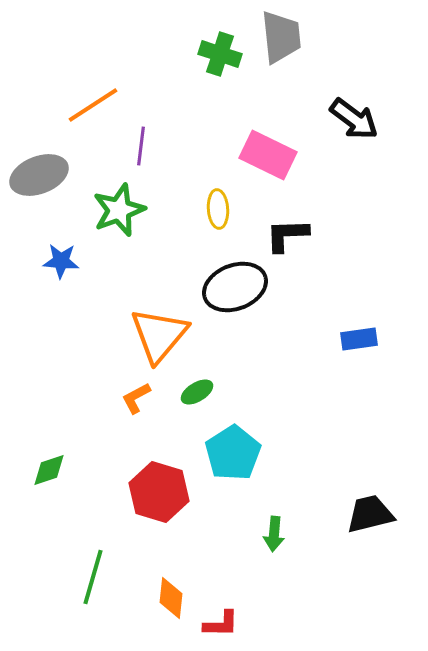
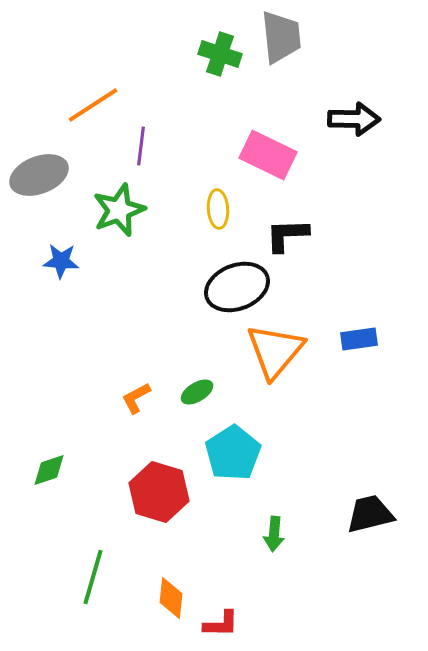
black arrow: rotated 36 degrees counterclockwise
black ellipse: moved 2 px right
orange triangle: moved 116 px right, 16 px down
